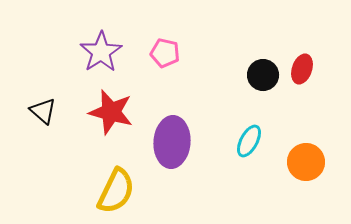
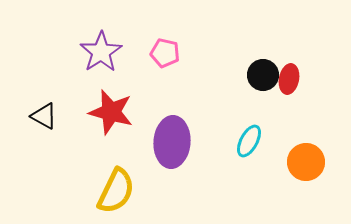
red ellipse: moved 13 px left, 10 px down; rotated 8 degrees counterclockwise
black triangle: moved 1 px right, 5 px down; rotated 12 degrees counterclockwise
